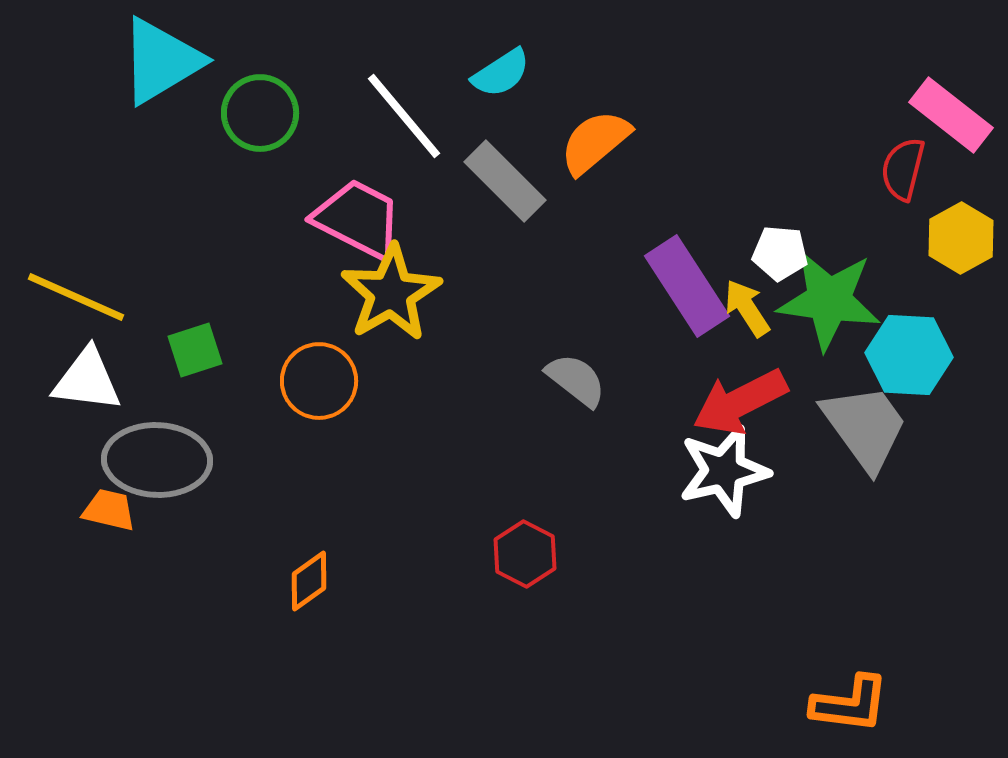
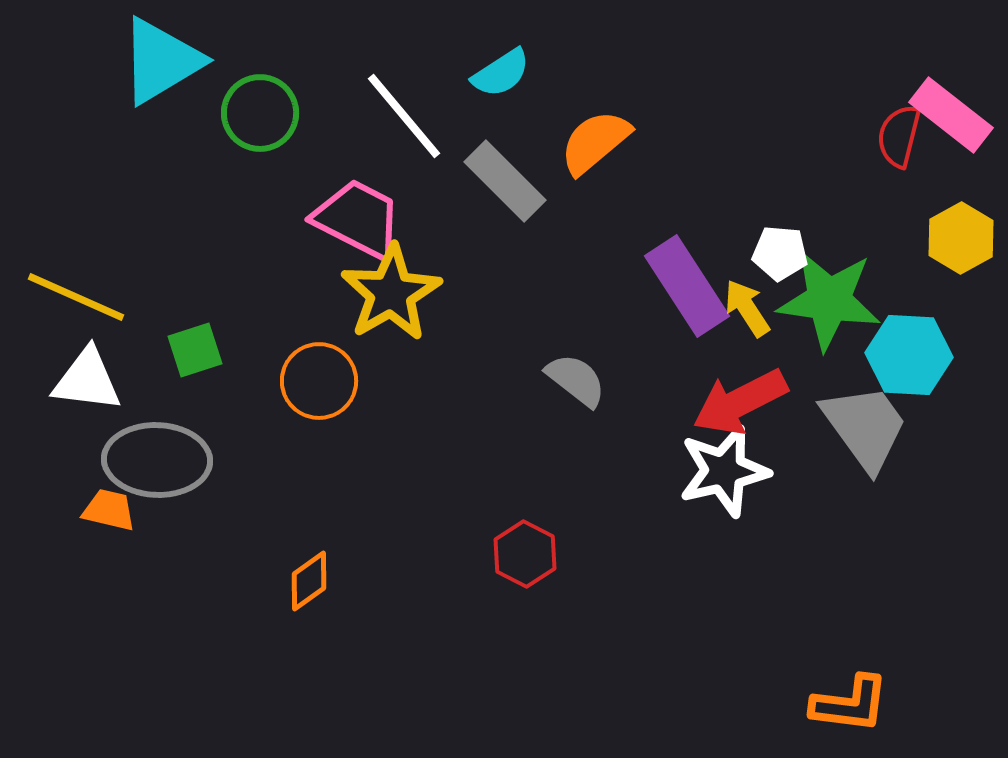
red semicircle: moved 4 px left, 33 px up
